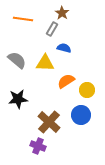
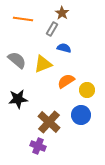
yellow triangle: moved 2 px left, 1 px down; rotated 24 degrees counterclockwise
